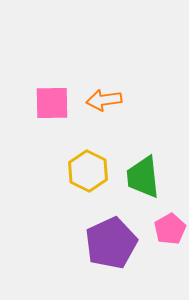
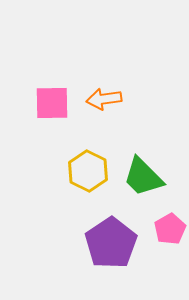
orange arrow: moved 1 px up
green trapezoid: rotated 39 degrees counterclockwise
purple pentagon: rotated 9 degrees counterclockwise
